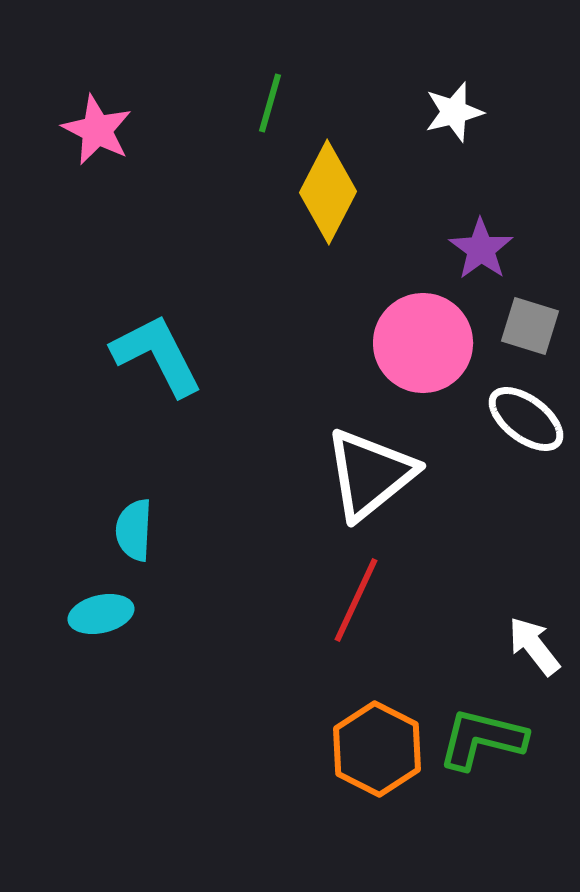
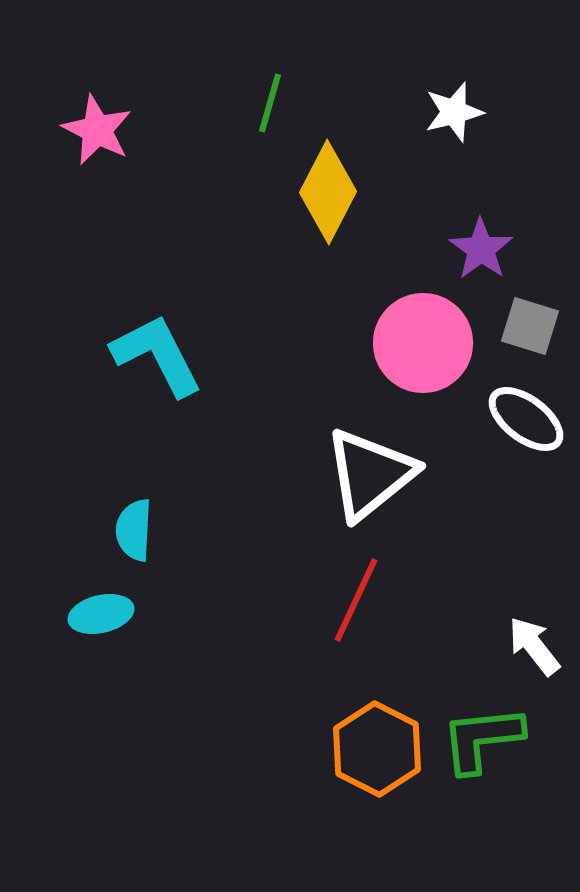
green L-shape: rotated 20 degrees counterclockwise
